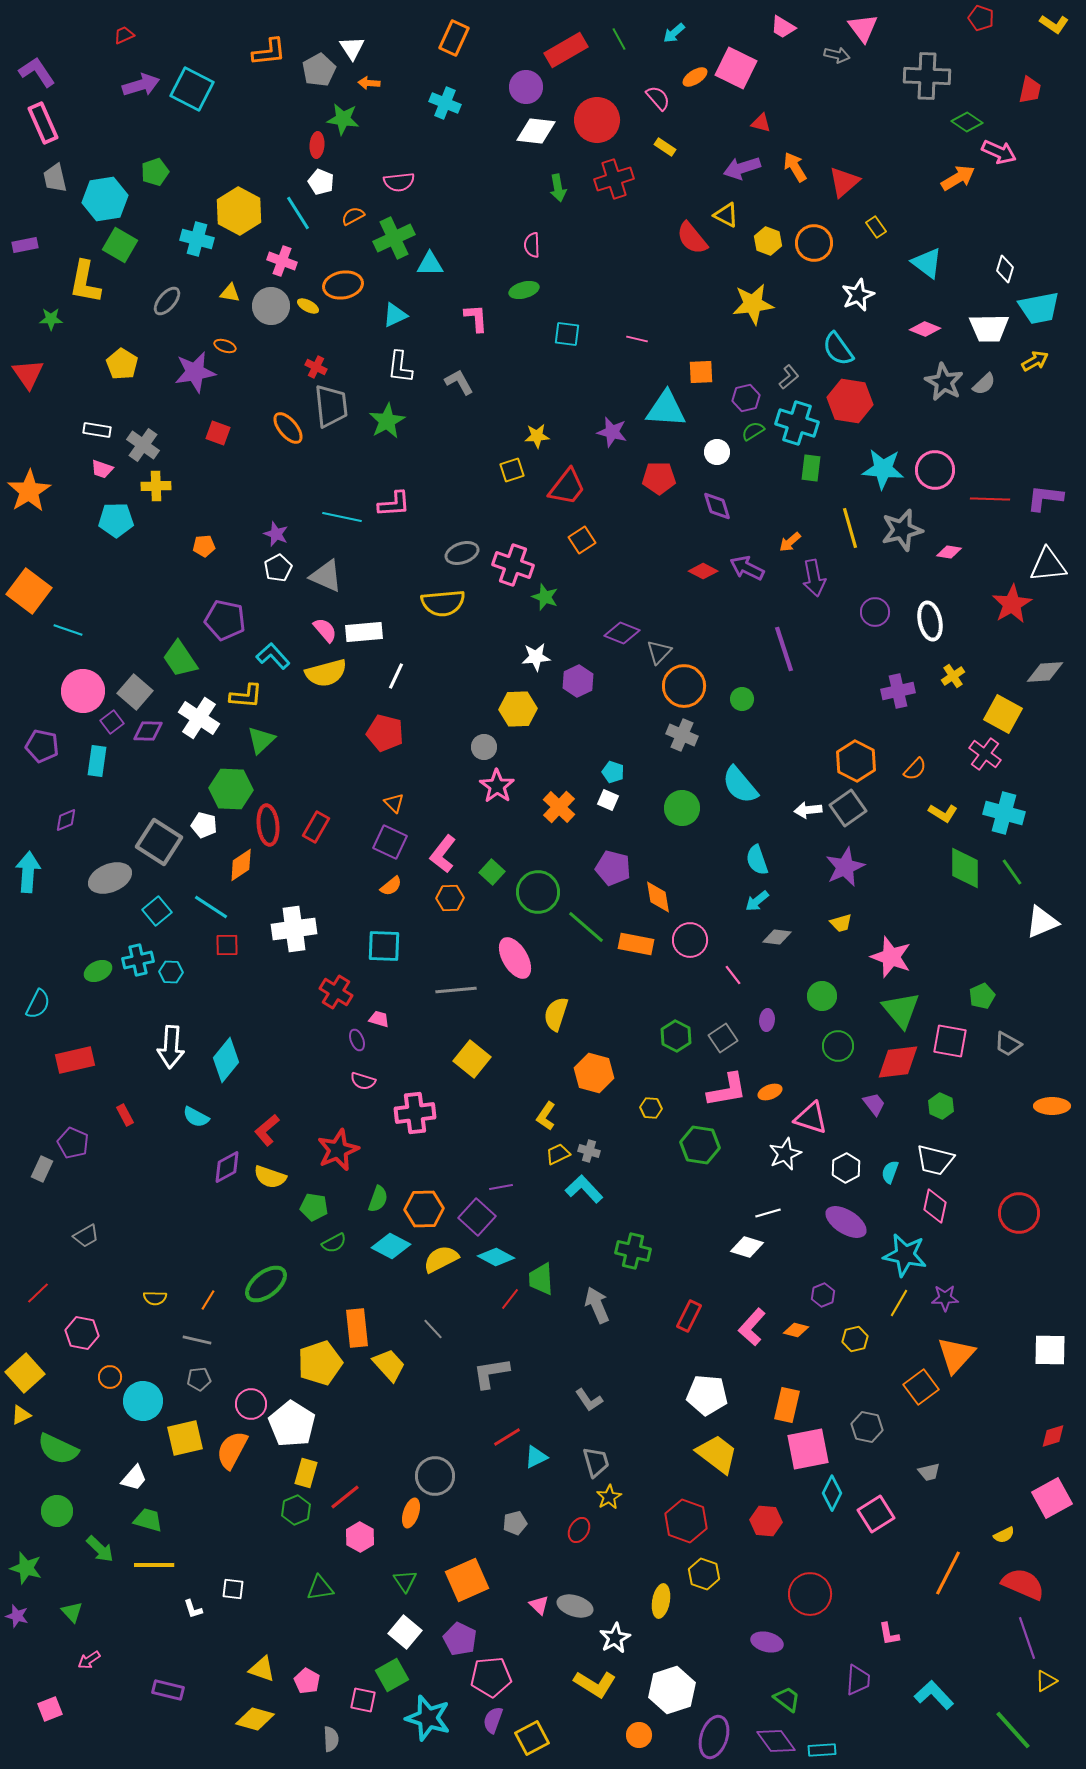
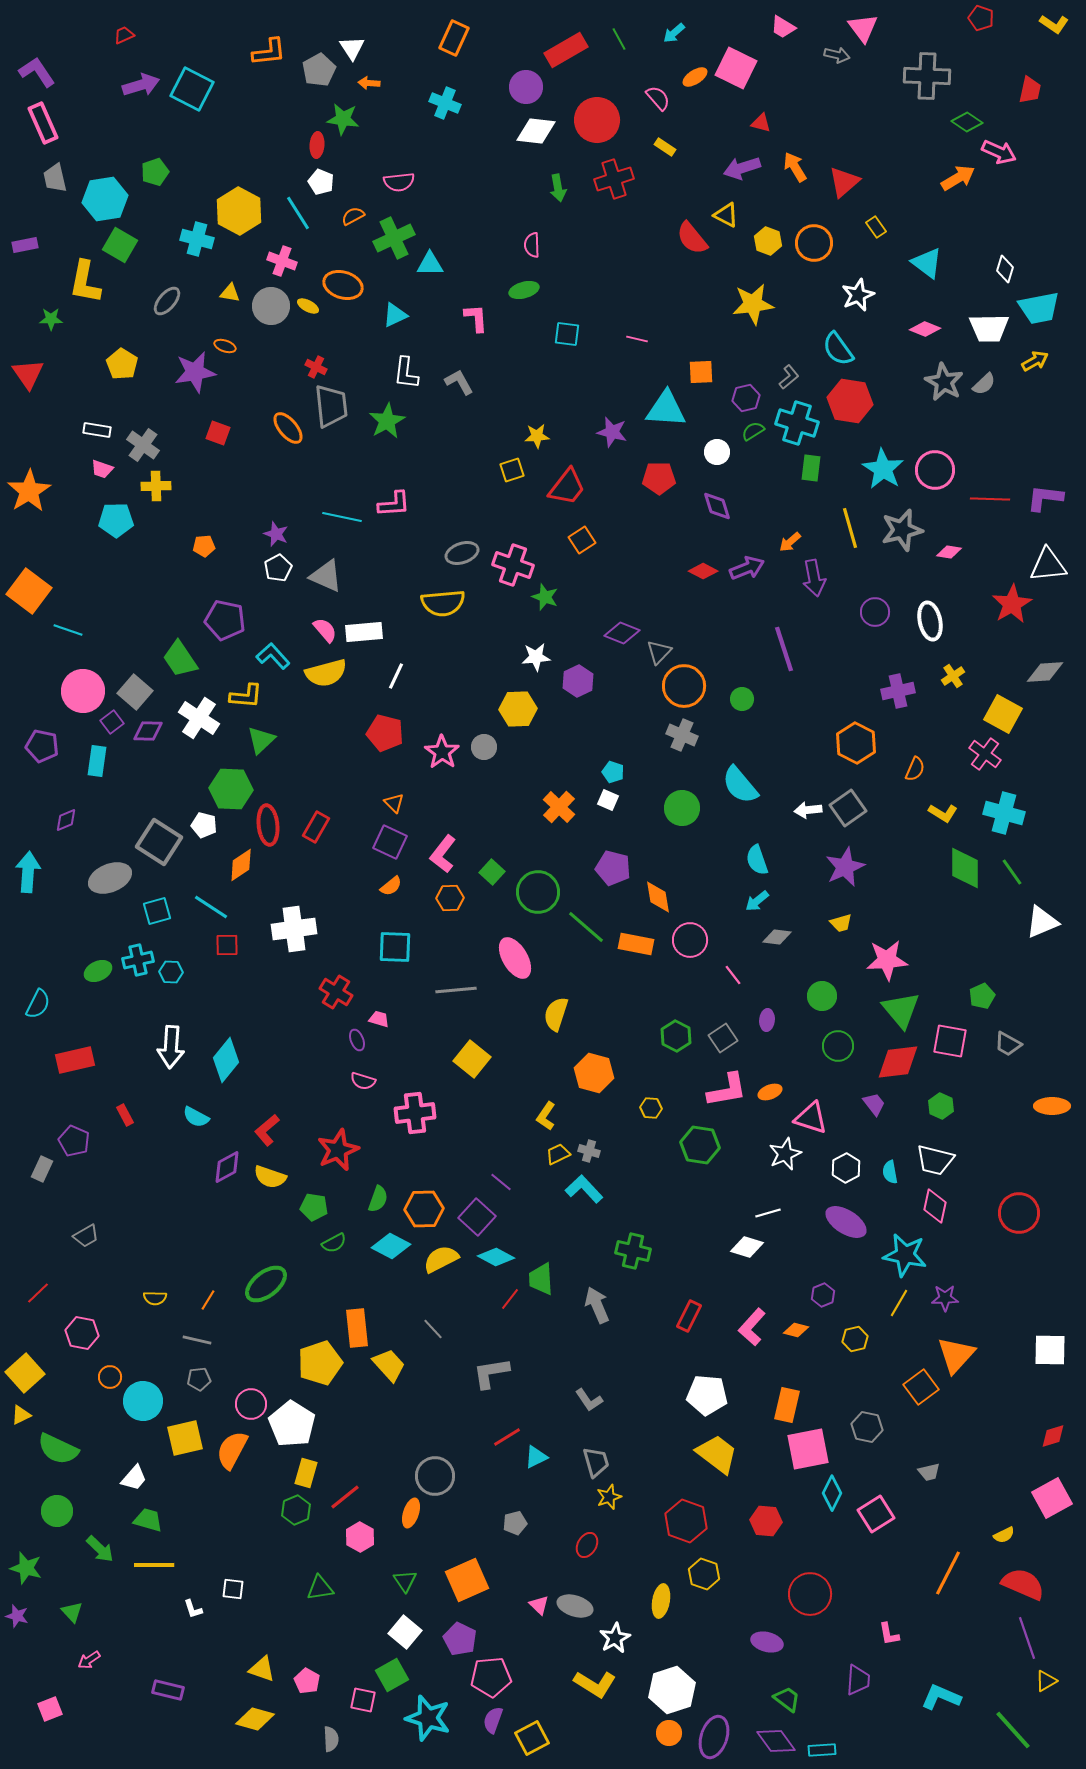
orange ellipse at (343, 285): rotated 27 degrees clockwise
white L-shape at (400, 367): moved 6 px right, 6 px down
cyan star at (883, 469): rotated 27 degrees clockwise
purple arrow at (747, 568): rotated 132 degrees clockwise
orange hexagon at (856, 761): moved 18 px up
orange semicircle at (915, 769): rotated 20 degrees counterclockwise
pink star at (497, 786): moved 55 px left, 34 px up
cyan square at (157, 911): rotated 24 degrees clockwise
cyan square at (384, 946): moved 11 px right, 1 px down
pink star at (891, 957): moved 4 px left, 3 px down; rotated 24 degrees counterclockwise
purple pentagon at (73, 1143): moved 1 px right, 2 px up
cyan semicircle at (890, 1172): rotated 30 degrees counterclockwise
purple line at (501, 1187): moved 5 px up; rotated 50 degrees clockwise
yellow star at (609, 1497): rotated 10 degrees clockwise
red ellipse at (579, 1530): moved 8 px right, 15 px down
cyan L-shape at (934, 1695): moved 7 px right, 2 px down; rotated 24 degrees counterclockwise
orange circle at (639, 1735): moved 30 px right, 2 px up
